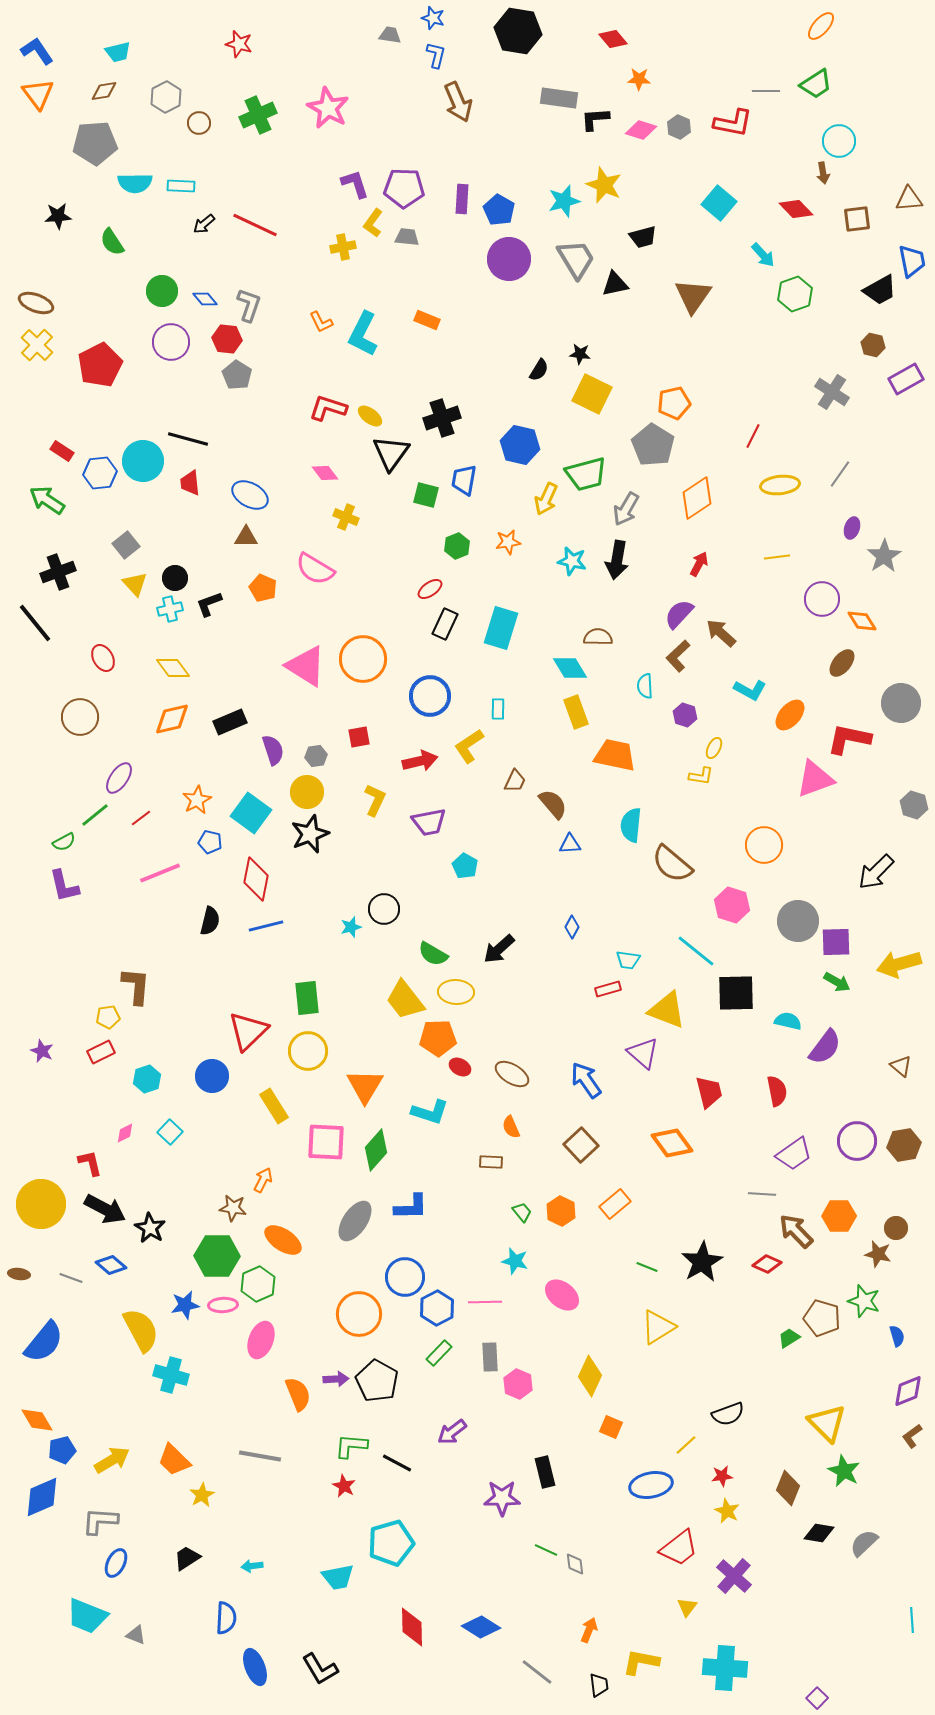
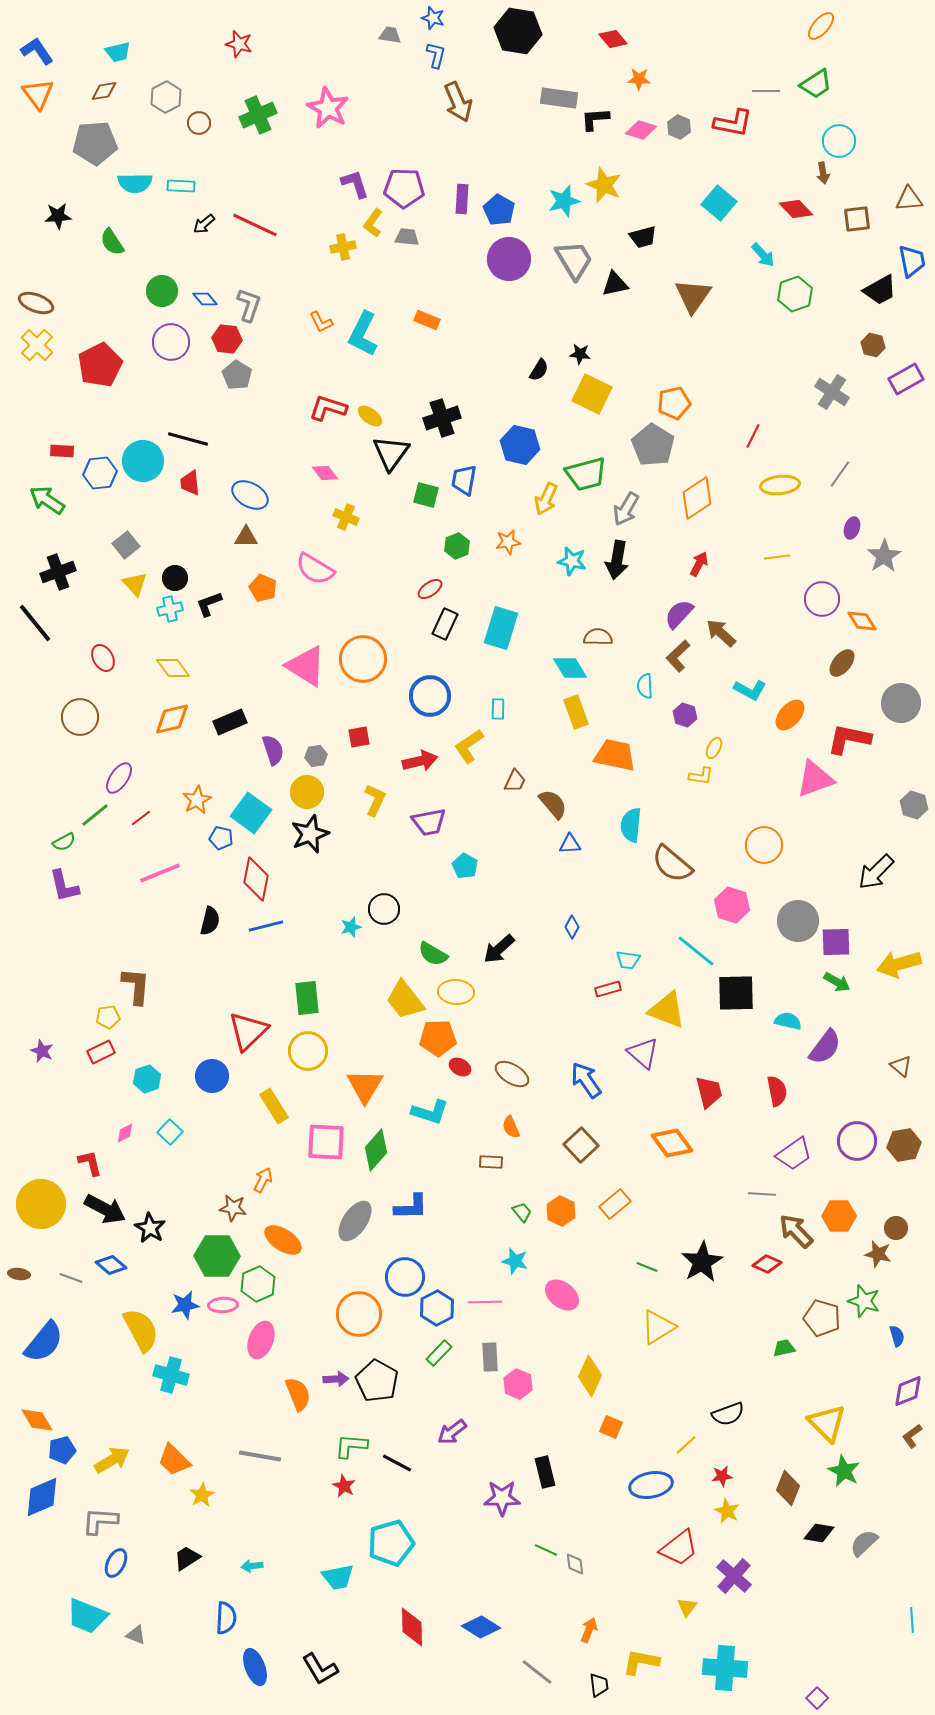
gray trapezoid at (576, 259): moved 2 px left, 1 px down
red rectangle at (62, 451): rotated 30 degrees counterclockwise
blue pentagon at (210, 842): moved 11 px right, 4 px up
green trapezoid at (789, 1338): moved 5 px left, 10 px down; rotated 20 degrees clockwise
